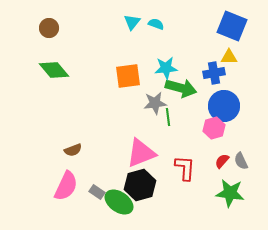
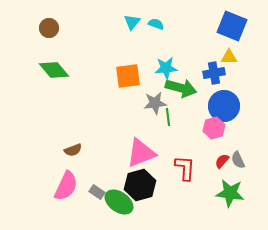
gray semicircle: moved 3 px left, 1 px up
